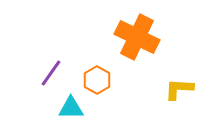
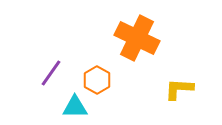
orange cross: moved 1 px down
cyan triangle: moved 4 px right, 1 px up
